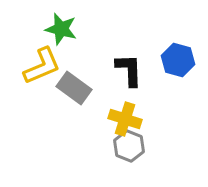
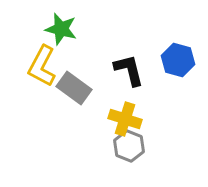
yellow L-shape: rotated 141 degrees clockwise
black L-shape: rotated 12 degrees counterclockwise
